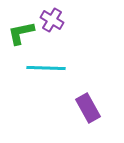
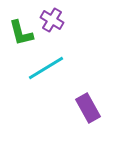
green L-shape: rotated 92 degrees counterclockwise
cyan line: rotated 33 degrees counterclockwise
